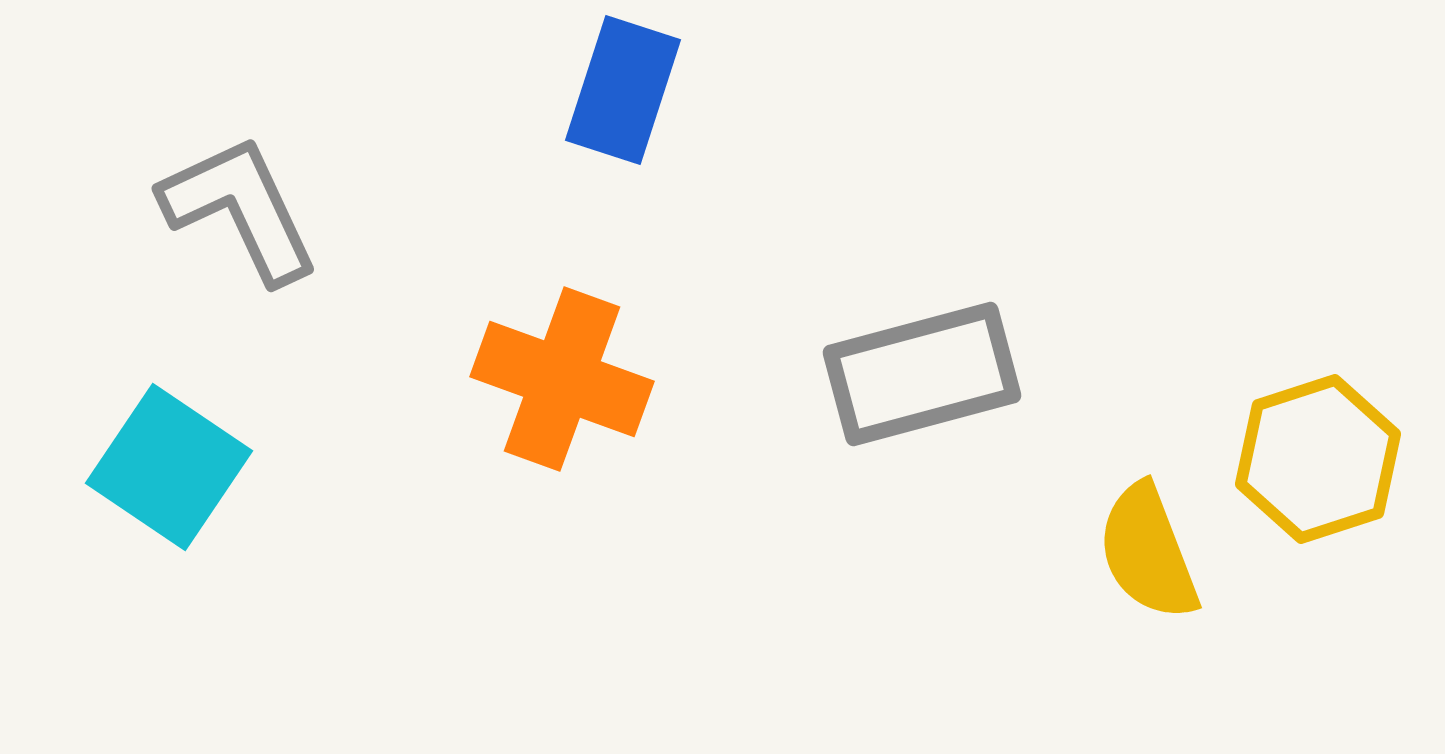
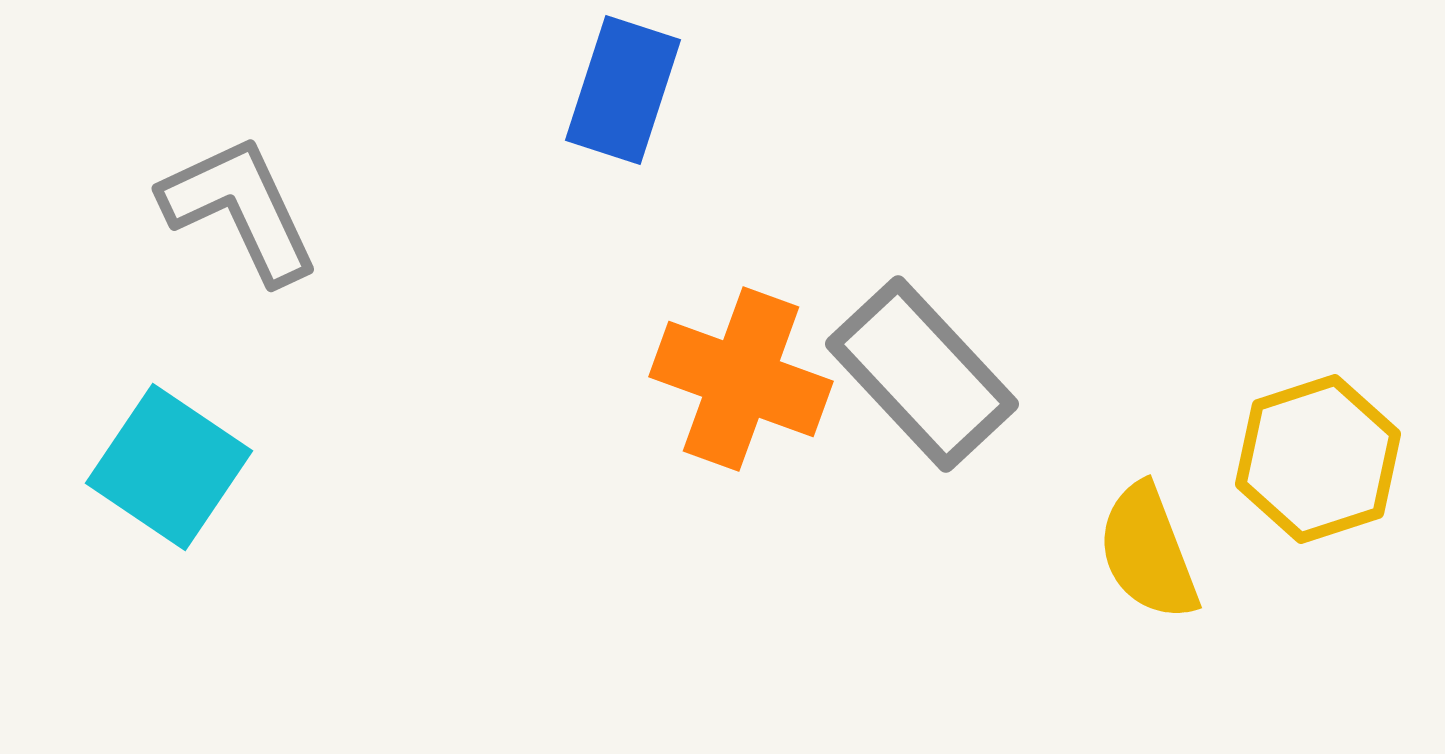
gray rectangle: rotated 62 degrees clockwise
orange cross: moved 179 px right
